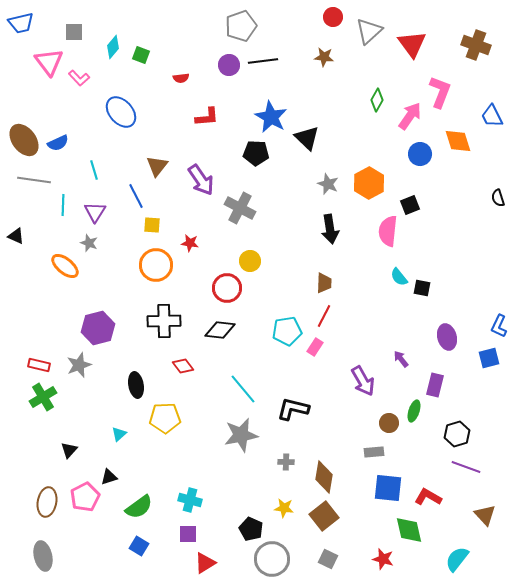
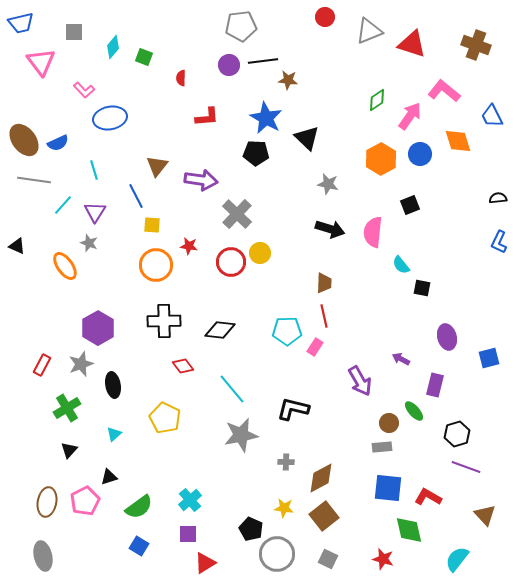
red circle at (333, 17): moved 8 px left
gray pentagon at (241, 26): rotated 12 degrees clockwise
gray triangle at (369, 31): rotated 20 degrees clockwise
red triangle at (412, 44): rotated 36 degrees counterclockwise
green square at (141, 55): moved 3 px right, 2 px down
brown star at (324, 57): moved 36 px left, 23 px down
pink triangle at (49, 62): moved 8 px left
pink L-shape at (79, 78): moved 5 px right, 12 px down
red semicircle at (181, 78): rotated 98 degrees clockwise
pink L-shape at (440, 92): moved 4 px right, 1 px up; rotated 72 degrees counterclockwise
green diamond at (377, 100): rotated 25 degrees clockwise
blue ellipse at (121, 112): moved 11 px left, 6 px down; rotated 60 degrees counterclockwise
blue star at (271, 117): moved 5 px left, 1 px down
purple arrow at (201, 180): rotated 48 degrees counterclockwise
orange hexagon at (369, 183): moved 12 px right, 24 px up
gray star at (328, 184): rotated 10 degrees counterclockwise
black semicircle at (498, 198): rotated 102 degrees clockwise
cyan line at (63, 205): rotated 40 degrees clockwise
gray cross at (240, 208): moved 3 px left, 6 px down; rotated 16 degrees clockwise
black arrow at (330, 229): rotated 64 degrees counterclockwise
pink semicircle at (388, 231): moved 15 px left, 1 px down
black triangle at (16, 236): moved 1 px right, 10 px down
red star at (190, 243): moved 1 px left, 3 px down
yellow circle at (250, 261): moved 10 px right, 8 px up
orange ellipse at (65, 266): rotated 16 degrees clockwise
cyan semicircle at (399, 277): moved 2 px right, 12 px up
red circle at (227, 288): moved 4 px right, 26 px up
red line at (324, 316): rotated 40 degrees counterclockwise
blue L-shape at (499, 326): moved 84 px up
purple hexagon at (98, 328): rotated 16 degrees counterclockwise
cyan pentagon at (287, 331): rotated 8 degrees clockwise
purple arrow at (401, 359): rotated 24 degrees counterclockwise
red rectangle at (39, 365): moved 3 px right; rotated 75 degrees counterclockwise
gray star at (79, 365): moved 2 px right, 1 px up
purple arrow at (363, 381): moved 3 px left
black ellipse at (136, 385): moved 23 px left
cyan line at (243, 389): moved 11 px left
green cross at (43, 397): moved 24 px right, 11 px down
green ellipse at (414, 411): rotated 60 degrees counterclockwise
yellow pentagon at (165, 418): rotated 28 degrees clockwise
cyan triangle at (119, 434): moved 5 px left
gray rectangle at (374, 452): moved 8 px right, 5 px up
brown diamond at (324, 477): moved 3 px left, 1 px down; rotated 52 degrees clockwise
pink pentagon at (85, 497): moved 4 px down
cyan cross at (190, 500): rotated 35 degrees clockwise
gray circle at (272, 559): moved 5 px right, 5 px up
